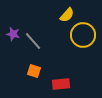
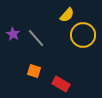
purple star: rotated 16 degrees clockwise
gray line: moved 3 px right, 3 px up
red rectangle: rotated 36 degrees clockwise
